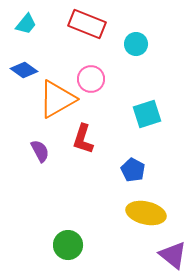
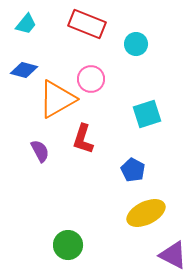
blue diamond: rotated 20 degrees counterclockwise
yellow ellipse: rotated 39 degrees counterclockwise
purple triangle: rotated 12 degrees counterclockwise
